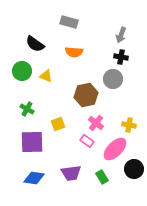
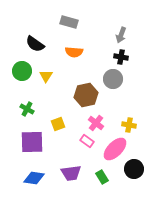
yellow triangle: rotated 40 degrees clockwise
